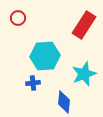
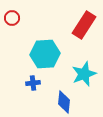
red circle: moved 6 px left
cyan hexagon: moved 2 px up
